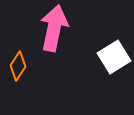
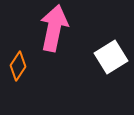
white square: moved 3 px left
